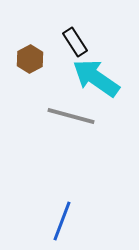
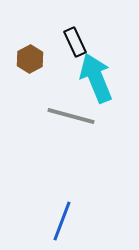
black rectangle: rotated 8 degrees clockwise
cyan arrow: rotated 33 degrees clockwise
